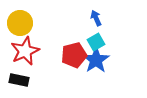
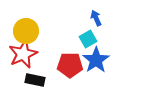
yellow circle: moved 6 px right, 8 px down
cyan square: moved 8 px left, 3 px up
red star: moved 2 px left, 3 px down
red pentagon: moved 4 px left, 10 px down; rotated 15 degrees clockwise
black rectangle: moved 16 px right
